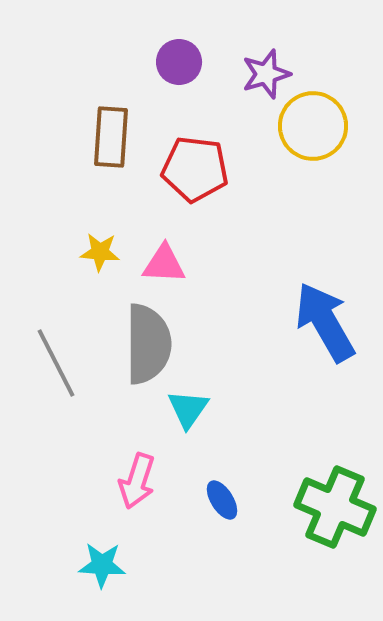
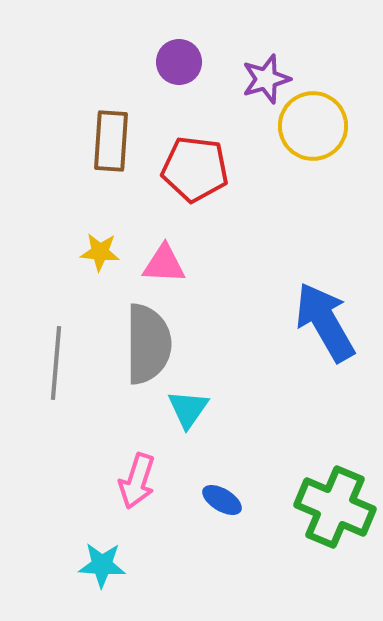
purple star: moved 5 px down
brown rectangle: moved 4 px down
gray line: rotated 32 degrees clockwise
blue ellipse: rotated 27 degrees counterclockwise
